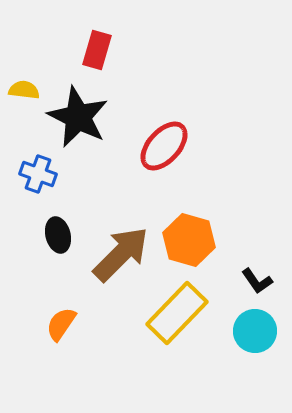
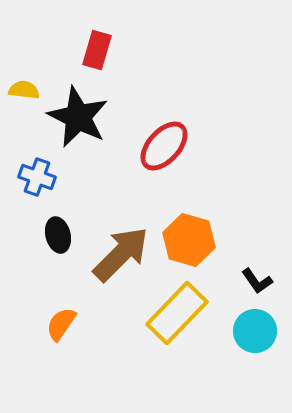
blue cross: moved 1 px left, 3 px down
